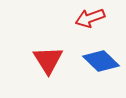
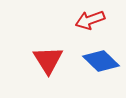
red arrow: moved 2 px down
